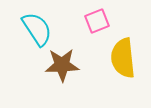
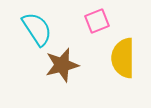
yellow semicircle: rotated 6 degrees clockwise
brown star: rotated 12 degrees counterclockwise
